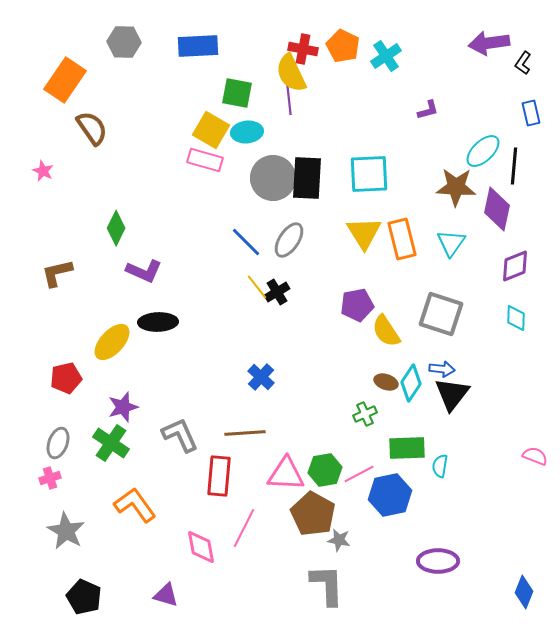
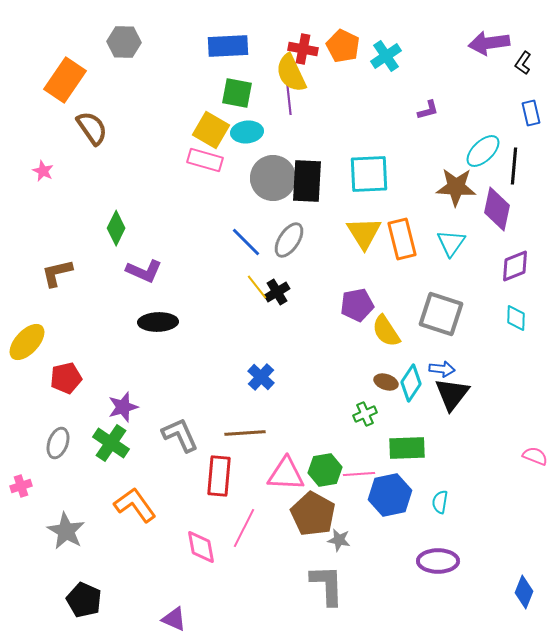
blue rectangle at (198, 46): moved 30 px right
black rectangle at (307, 178): moved 3 px down
yellow ellipse at (112, 342): moved 85 px left
cyan semicircle at (440, 466): moved 36 px down
pink line at (359, 474): rotated 24 degrees clockwise
pink cross at (50, 478): moved 29 px left, 8 px down
purple triangle at (166, 595): moved 8 px right, 24 px down; rotated 8 degrees clockwise
black pentagon at (84, 597): moved 3 px down
